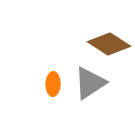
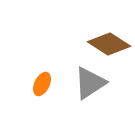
orange ellipse: moved 11 px left; rotated 25 degrees clockwise
